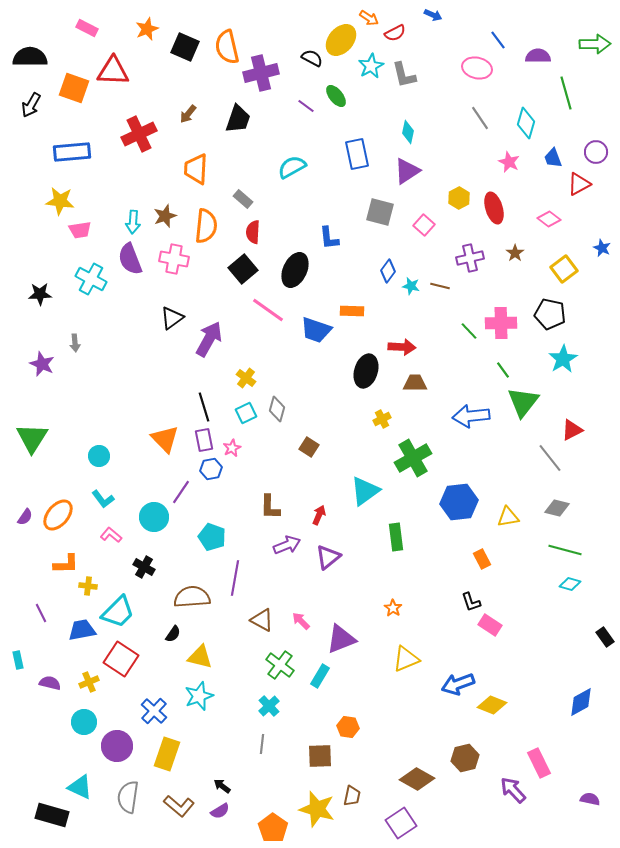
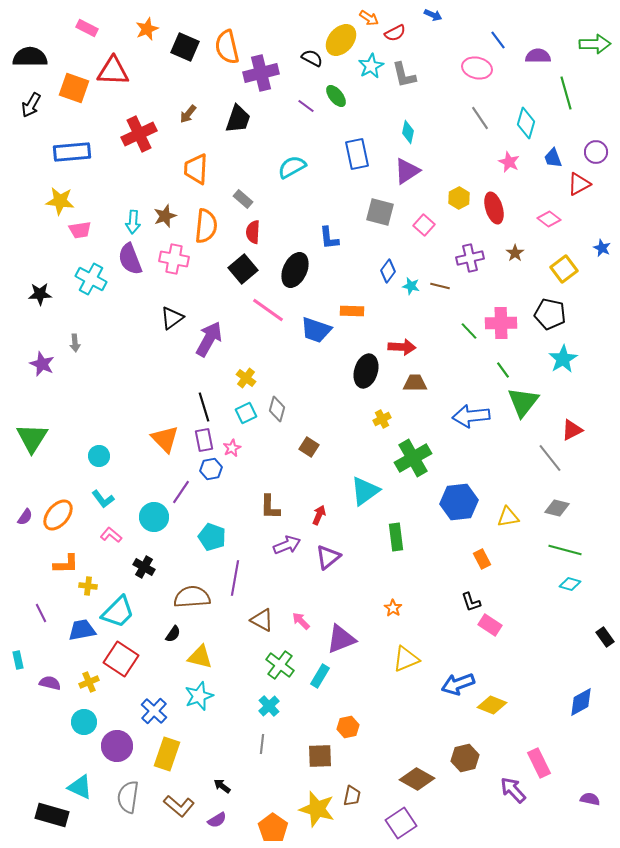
orange hexagon at (348, 727): rotated 20 degrees counterclockwise
purple semicircle at (220, 811): moved 3 px left, 9 px down
